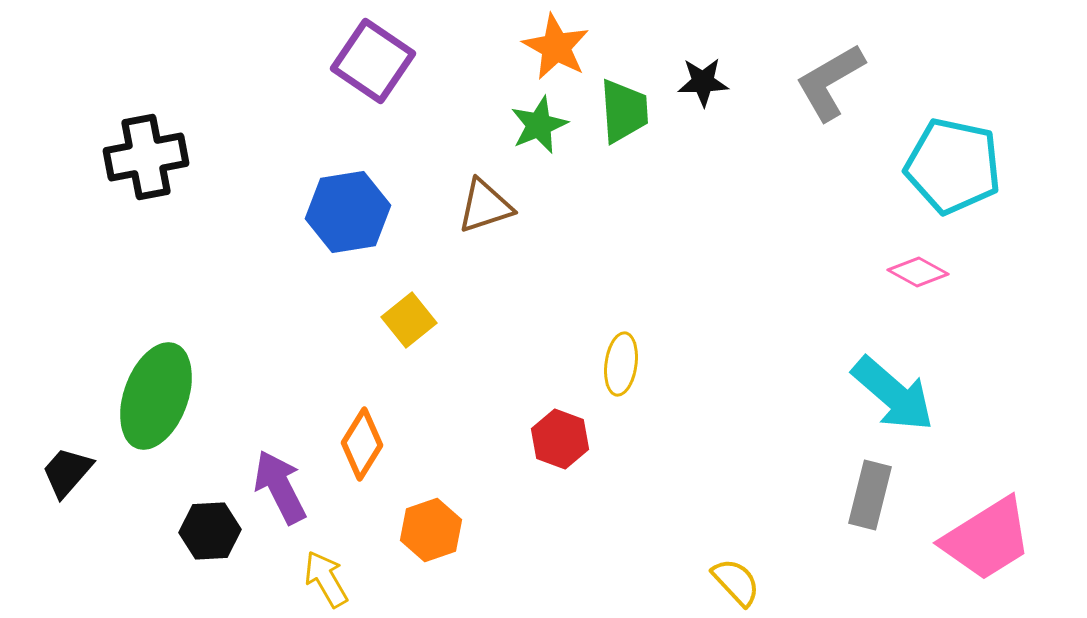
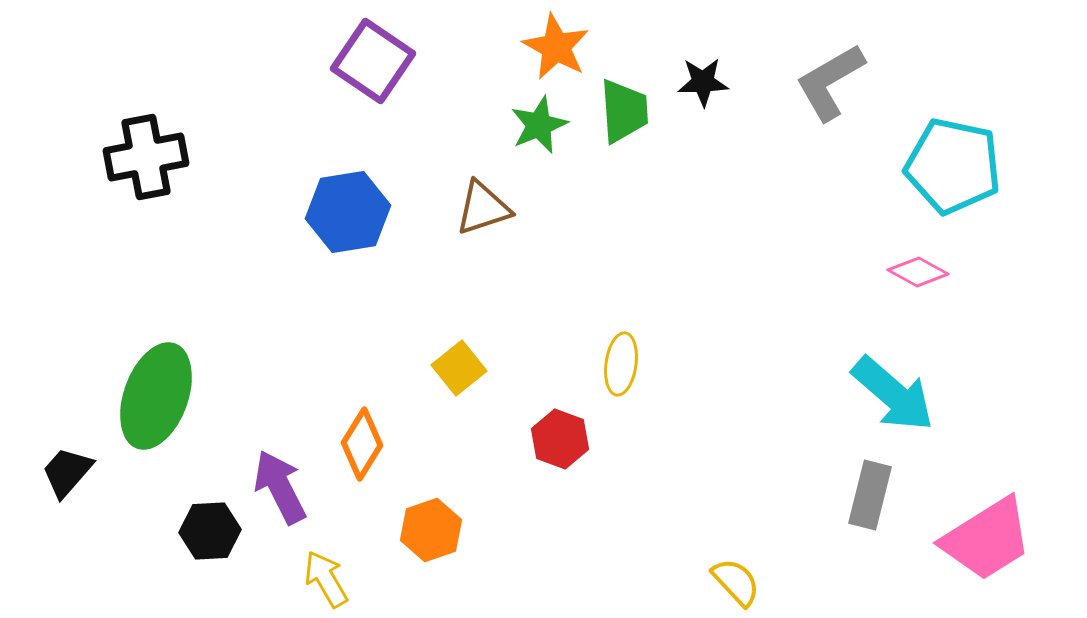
brown triangle: moved 2 px left, 2 px down
yellow square: moved 50 px right, 48 px down
